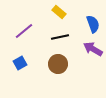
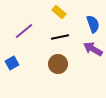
blue square: moved 8 px left
